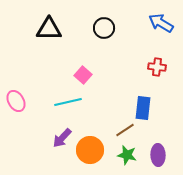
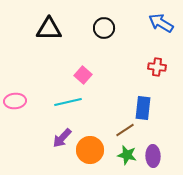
pink ellipse: moved 1 px left; rotated 65 degrees counterclockwise
purple ellipse: moved 5 px left, 1 px down
